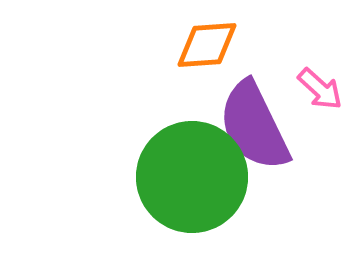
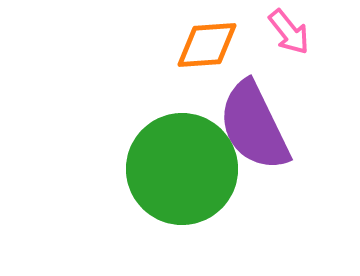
pink arrow: moved 31 px left, 57 px up; rotated 9 degrees clockwise
green circle: moved 10 px left, 8 px up
